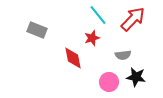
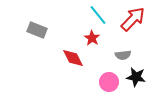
red star: rotated 21 degrees counterclockwise
red diamond: rotated 15 degrees counterclockwise
